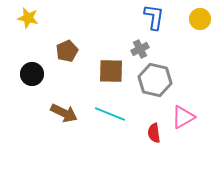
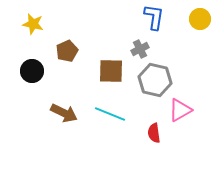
yellow star: moved 5 px right, 6 px down
black circle: moved 3 px up
pink triangle: moved 3 px left, 7 px up
